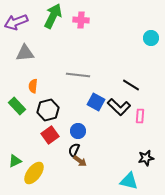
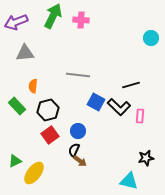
black line: rotated 48 degrees counterclockwise
